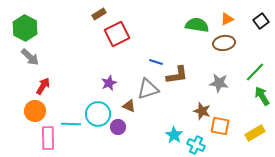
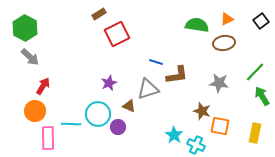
yellow rectangle: rotated 48 degrees counterclockwise
